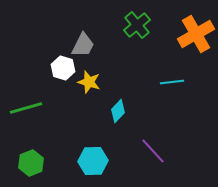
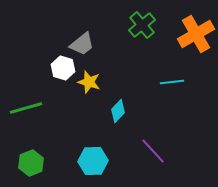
green cross: moved 5 px right
gray trapezoid: moved 1 px left, 1 px up; rotated 24 degrees clockwise
